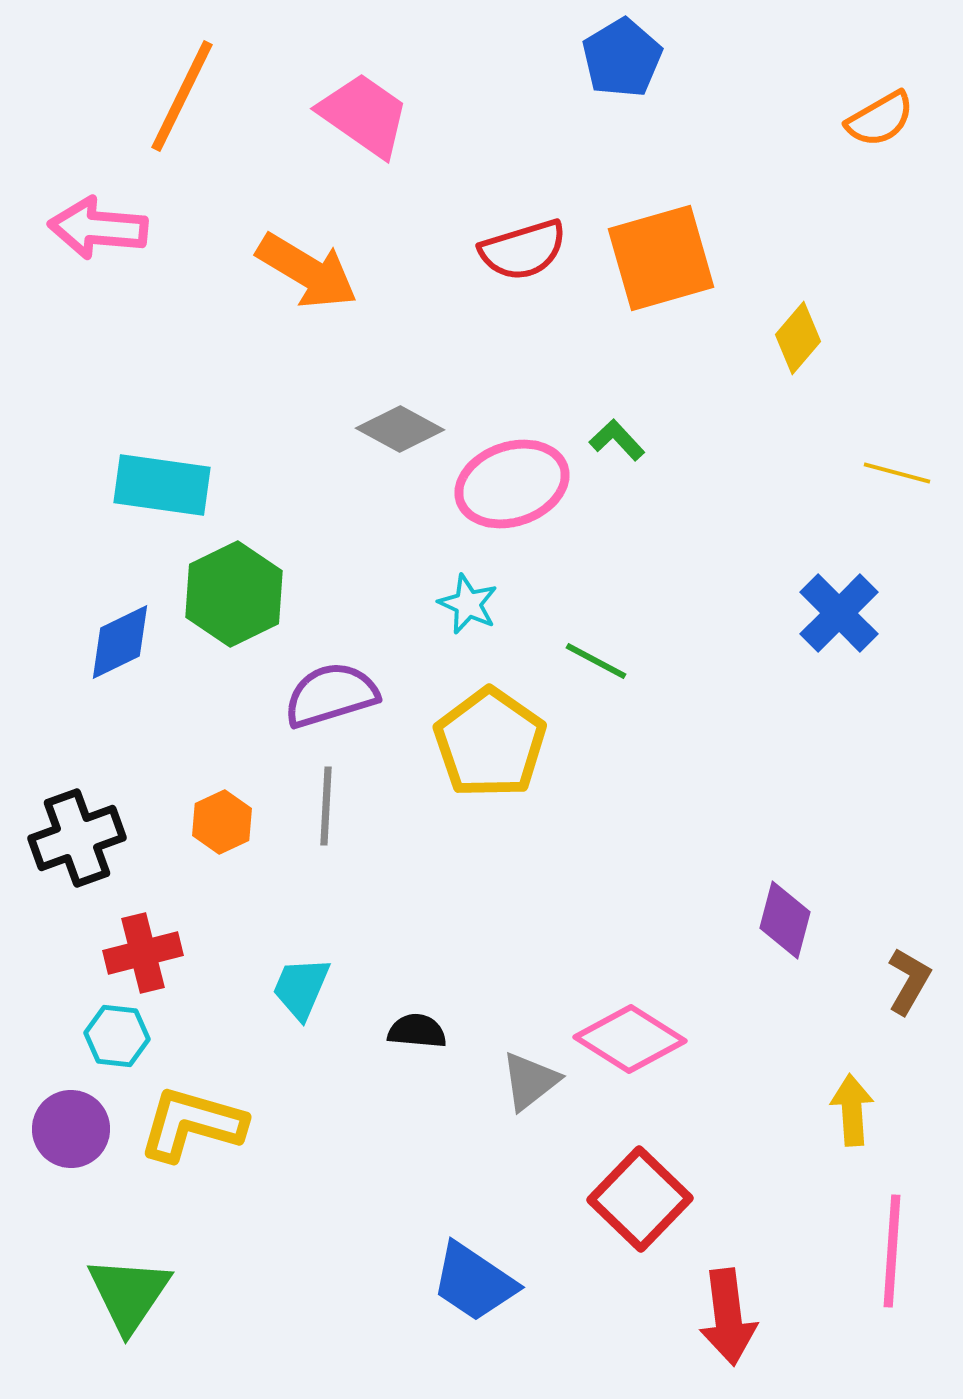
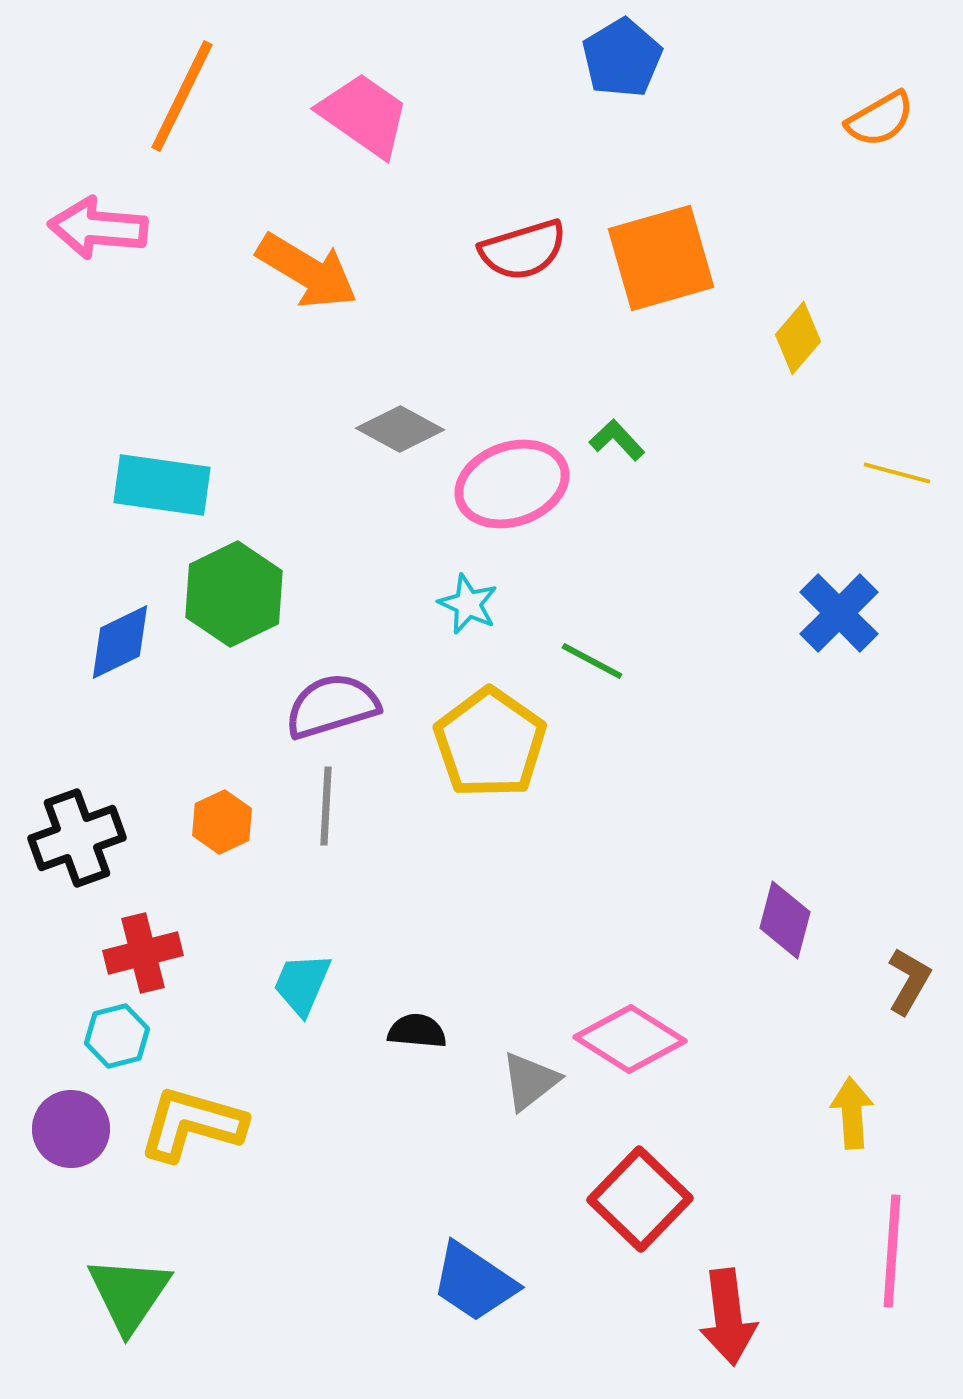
green line: moved 4 px left
purple semicircle: moved 1 px right, 11 px down
cyan trapezoid: moved 1 px right, 4 px up
cyan hexagon: rotated 20 degrees counterclockwise
yellow arrow: moved 3 px down
